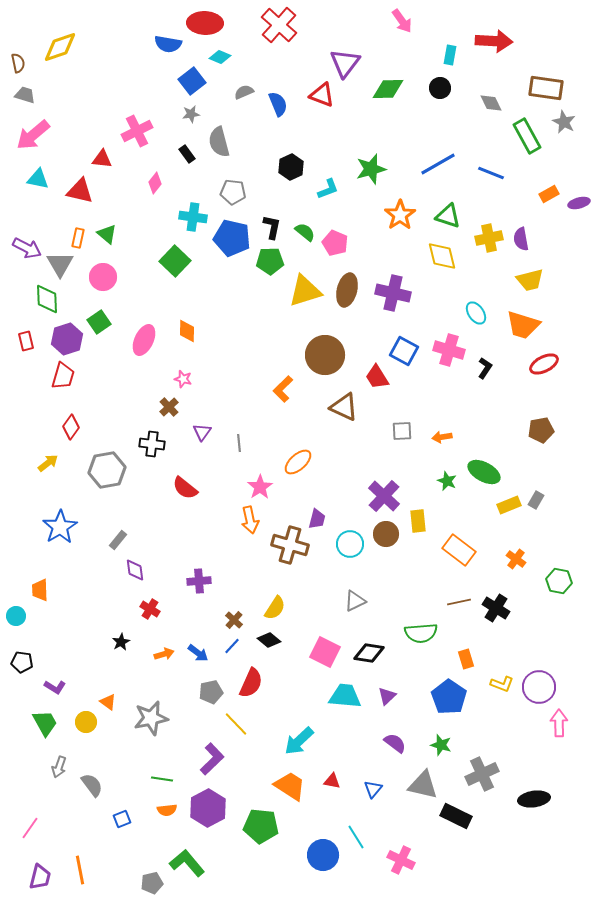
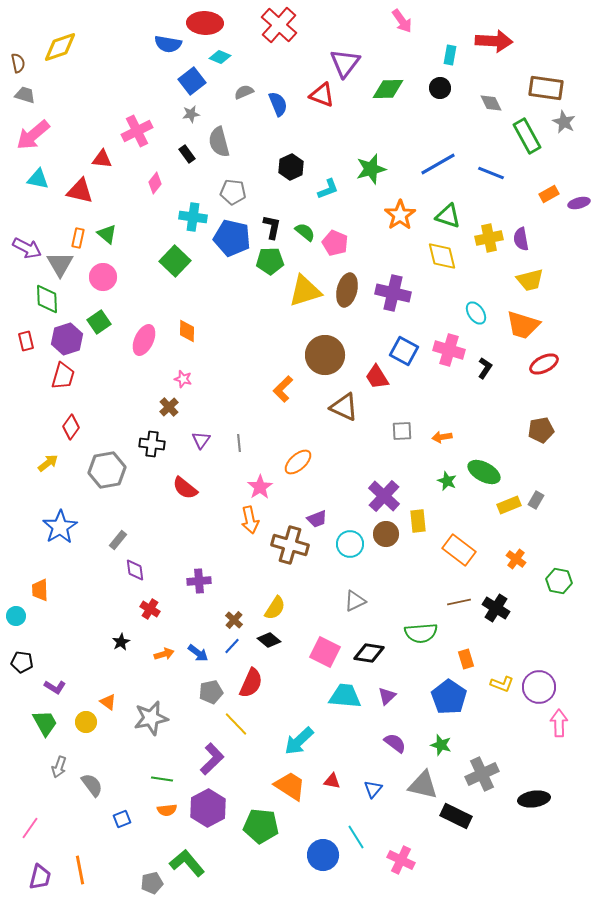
purple triangle at (202, 432): moved 1 px left, 8 px down
purple trapezoid at (317, 519): rotated 55 degrees clockwise
